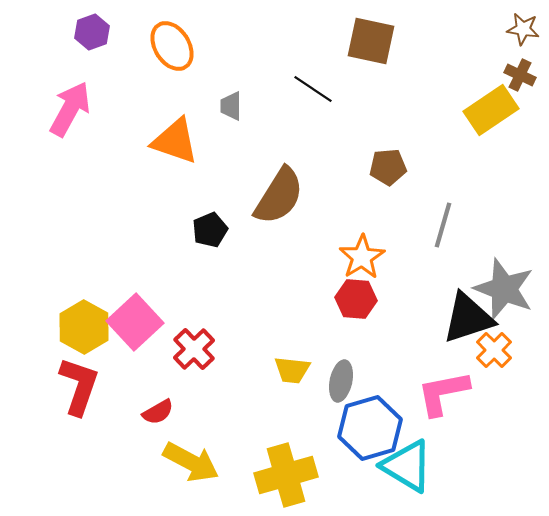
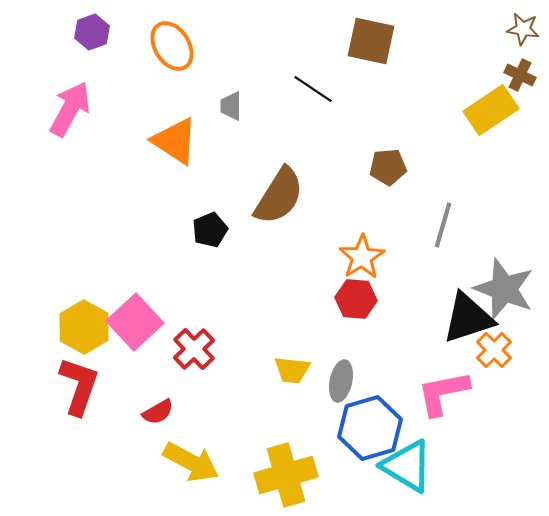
orange triangle: rotated 14 degrees clockwise
